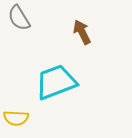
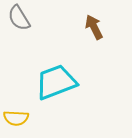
brown arrow: moved 12 px right, 5 px up
